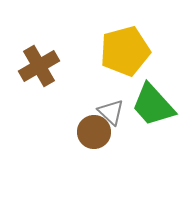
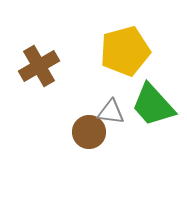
gray triangle: rotated 36 degrees counterclockwise
brown circle: moved 5 px left
